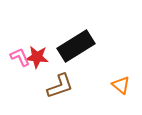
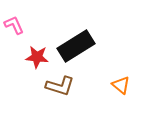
pink L-shape: moved 6 px left, 32 px up
brown L-shape: rotated 36 degrees clockwise
